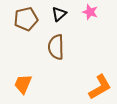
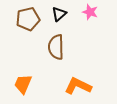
brown pentagon: moved 2 px right
orange L-shape: moved 22 px left, 1 px up; rotated 124 degrees counterclockwise
